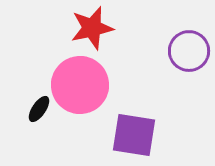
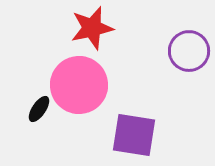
pink circle: moved 1 px left
